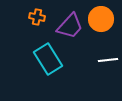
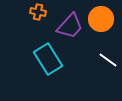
orange cross: moved 1 px right, 5 px up
white line: rotated 42 degrees clockwise
